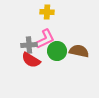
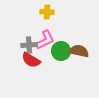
pink L-shape: moved 1 px down
green circle: moved 4 px right
